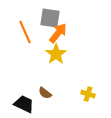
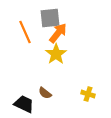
gray square: rotated 15 degrees counterclockwise
